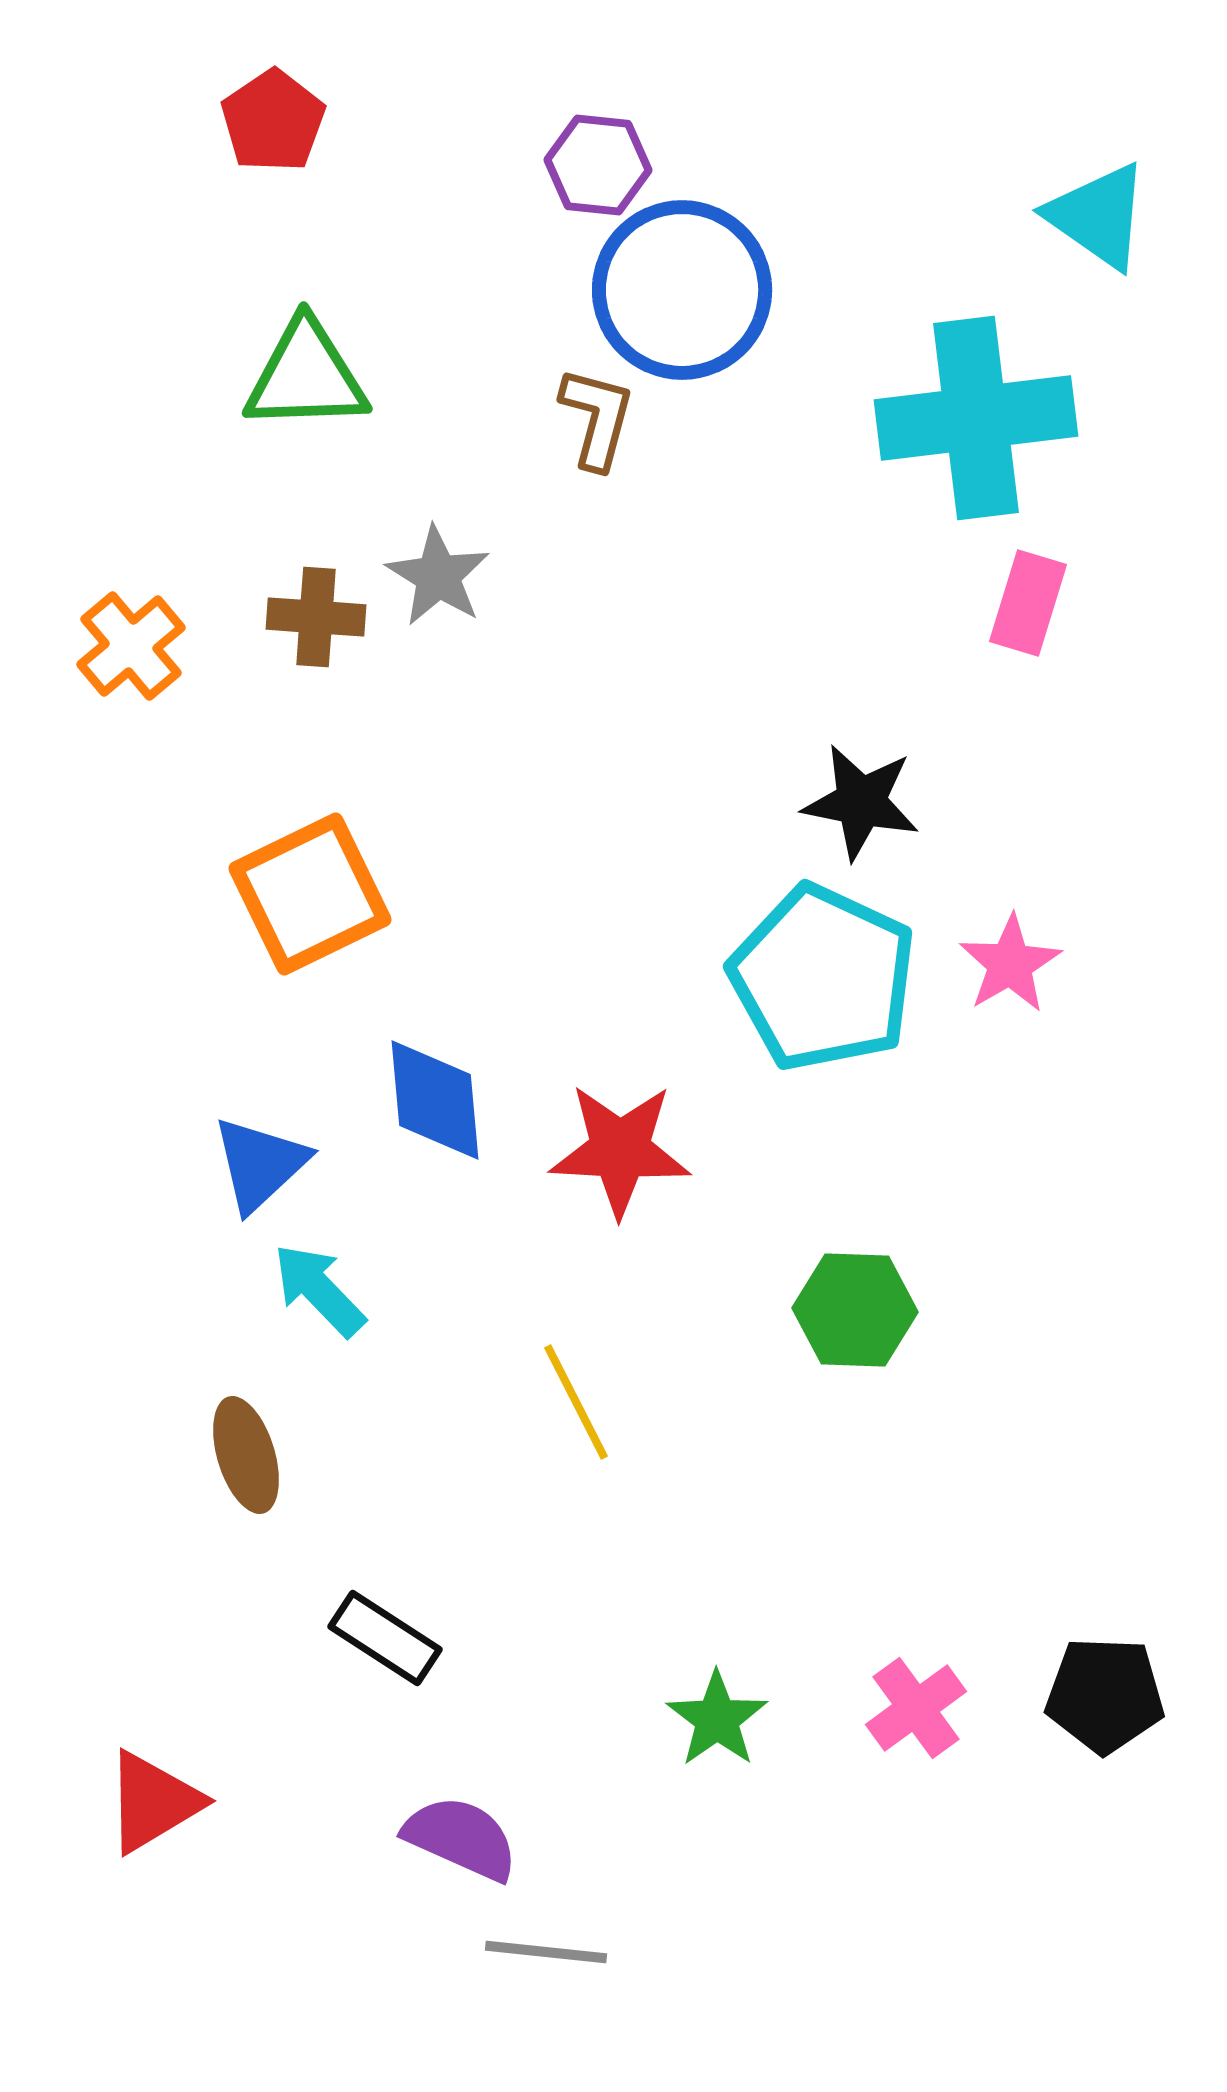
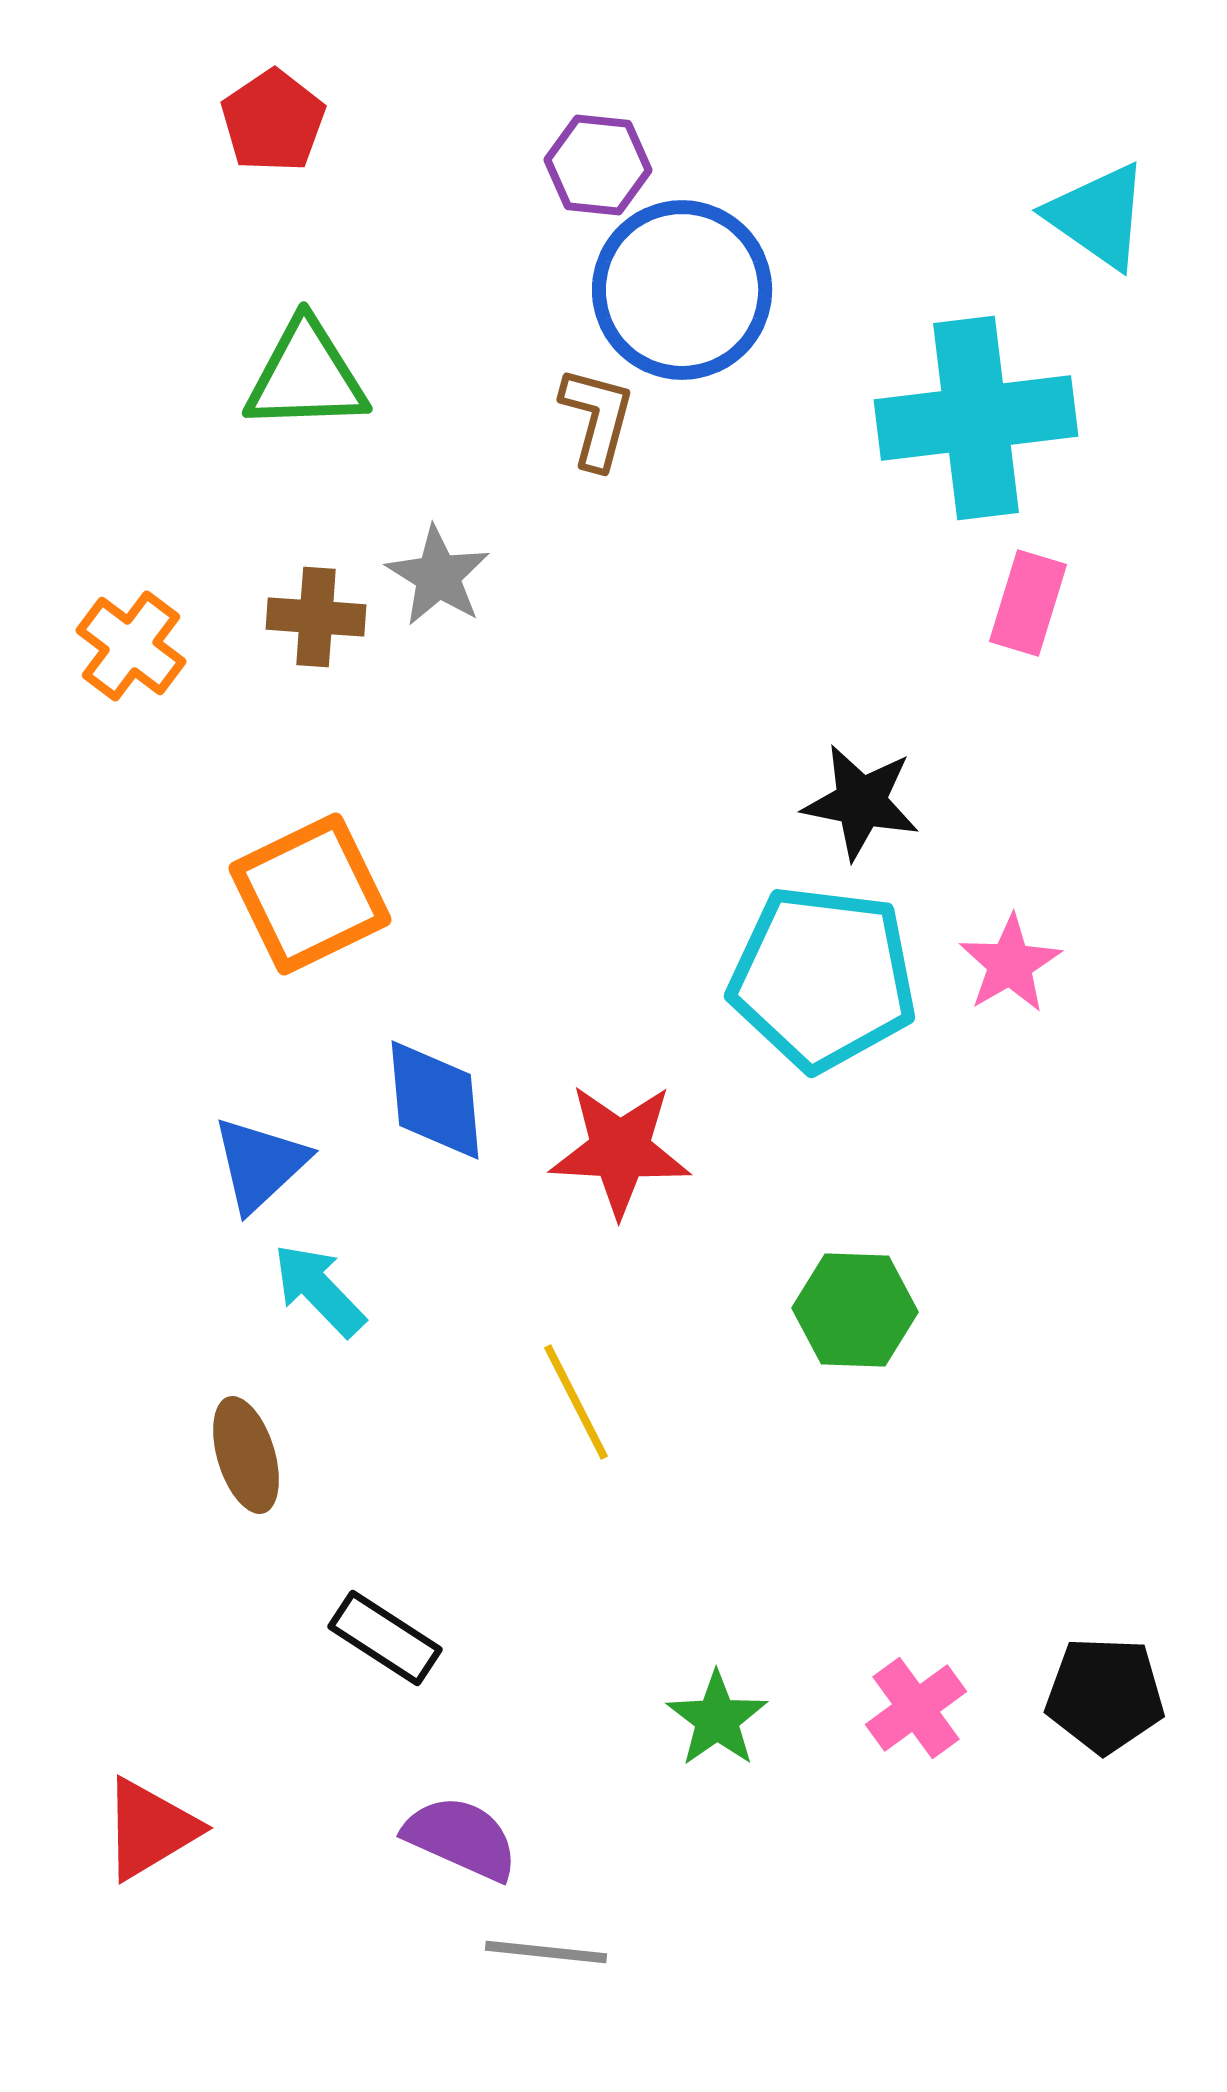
orange cross: rotated 13 degrees counterclockwise
cyan pentagon: rotated 18 degrees counterclockwise
red triangle: moved 3 px left, 27 px down
